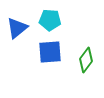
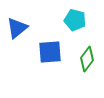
cyan pentagon: moved 25 px right; rotated 10 degrees clockwise
green diamond: moved 1 px right, 1 px up
